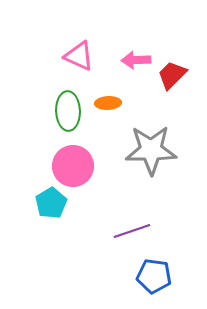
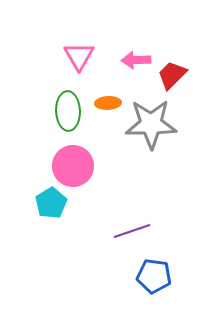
pink triangle: rotated 36 degrees clockwise
gray star: moved 26 px up
